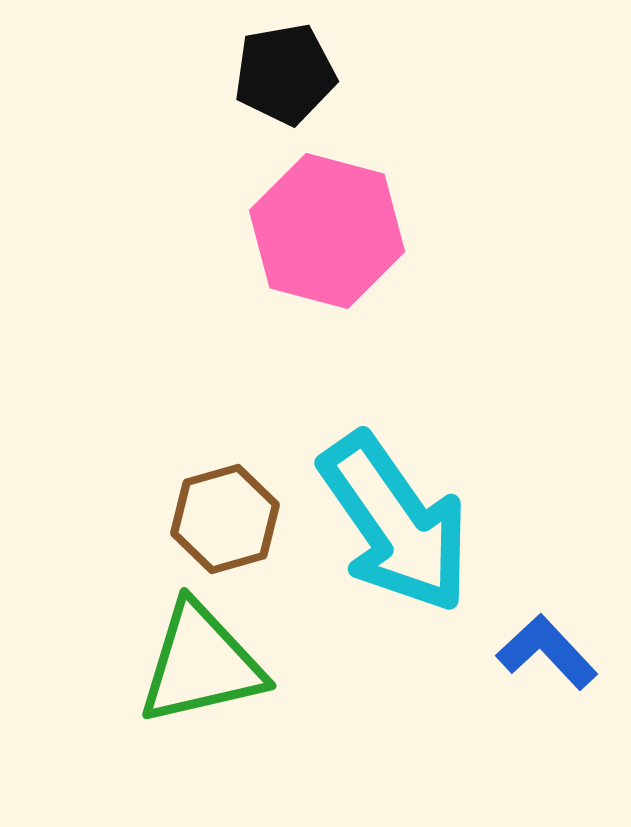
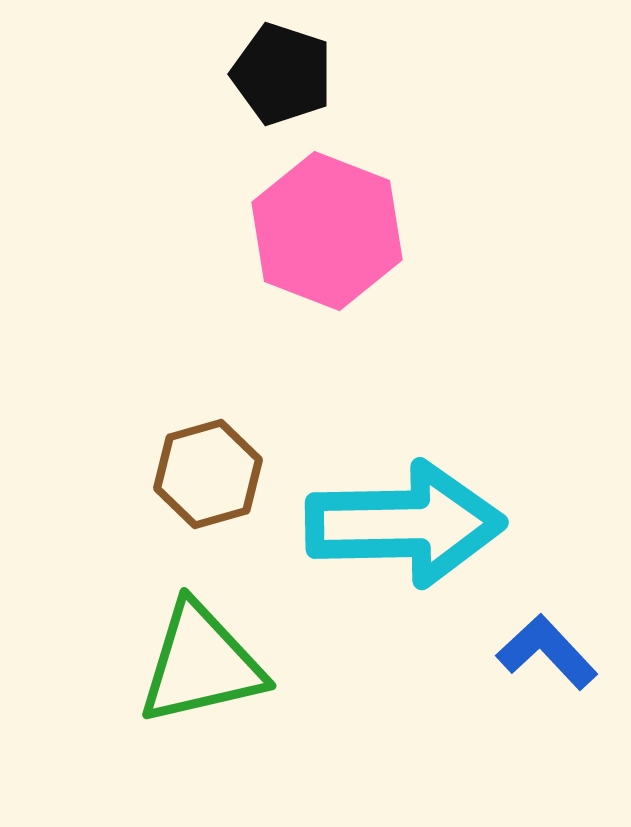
black pentagon: moved 3 px left; rotated 28 degrees clockwise
pink hexagon: rotated 6 degrees clockwise
brown hexagon: moved 17 px left, 45 px up
cyan arrow: moved 10 px right, 1 px down; rotated 56 degrees counterclockwise
